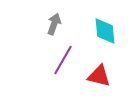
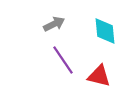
gray arrow: rotated 45 degrees clockwise
purple line: rotated 64 degrees counterclockwise
